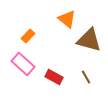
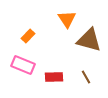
orange triangle: rotated 18 degrees clockwise
pink rectangle: moved 1 px down; rotated 20 degrees counterclockwise
red rectangle: rotated 30 degrees counterclockwise
